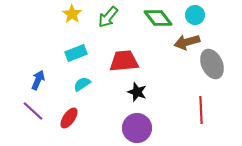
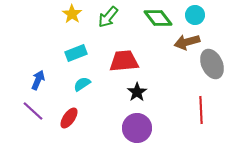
black star: rotated 18 degrees clockwise
